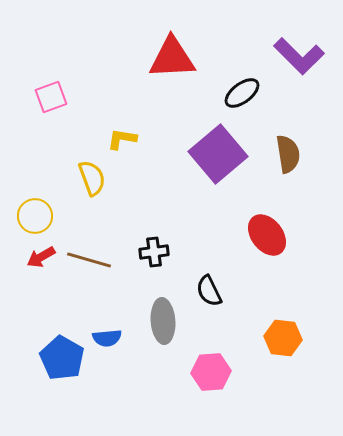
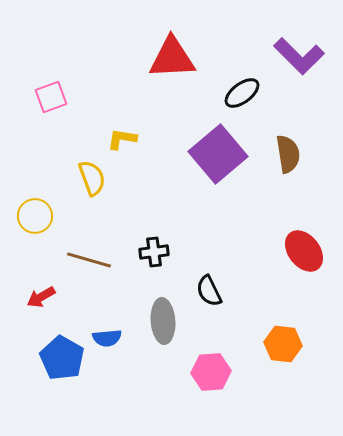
red ellipse: moved 37 px right, 16 px down
red arrow: moved 40 px down
orange hexagon: moved 6 px down
